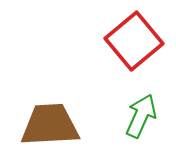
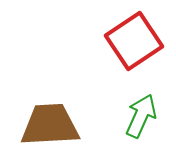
red square: rotated 6 degrees clockwise
